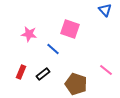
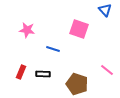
pink square: moved 9 px right
pink star: moved 2 px left, 4 px up
blue line: rotated 24 degrees counterclockwise
pink line: moved 1 px right
black rectangle: rotated 40 degrees clockwise
brown pentagon: moved 1 px right
